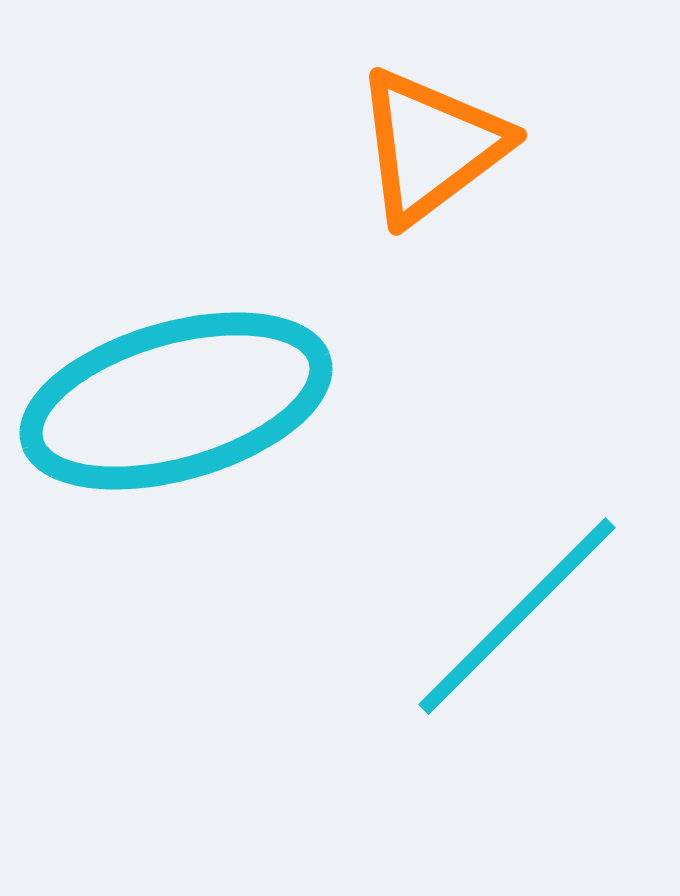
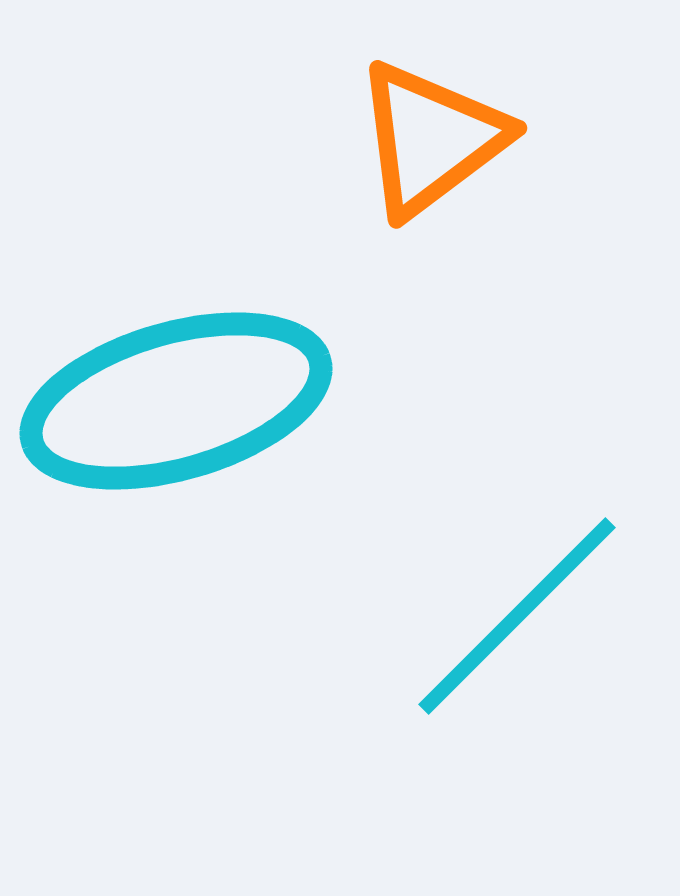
orange triangle: moved 7 px up
